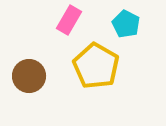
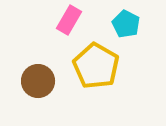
brown circle: moved 9 px right, 5 px down
